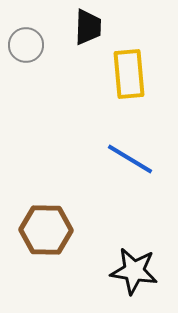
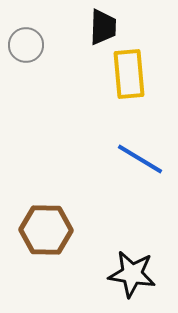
black trapezoid: moved 15 px right
blue line: moved 10 px right
black star: moved 2 px left, 3 px down
